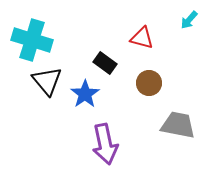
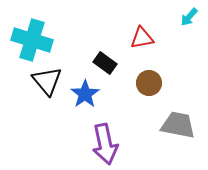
cyan arrow: moved 3 px up
red triangle: rotated 25 degrees counterclockwise
